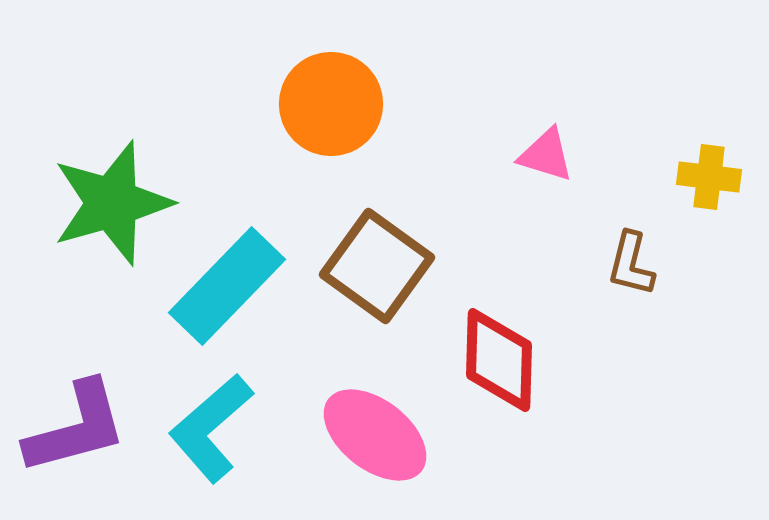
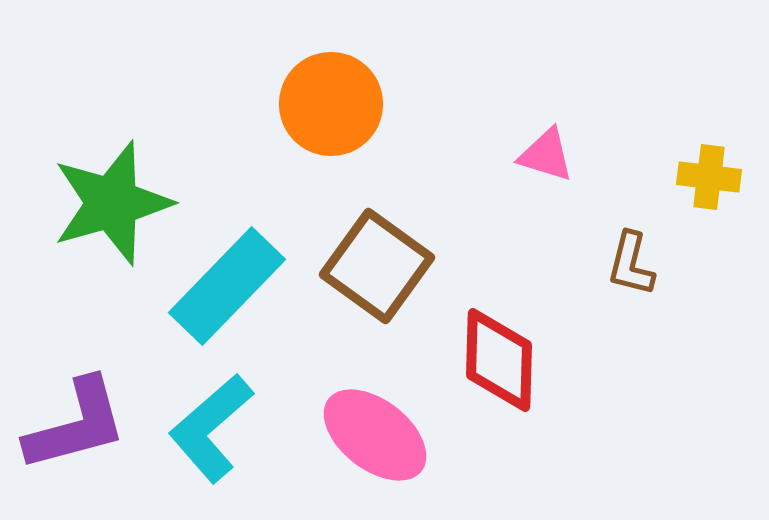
purple L-shape: moved 3 px up
